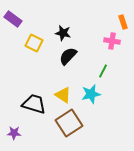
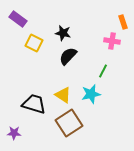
purple rectangle: moved 5 px right
